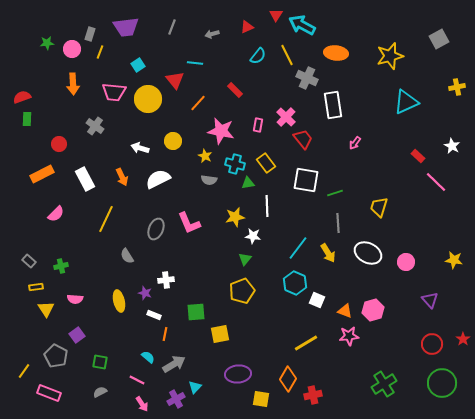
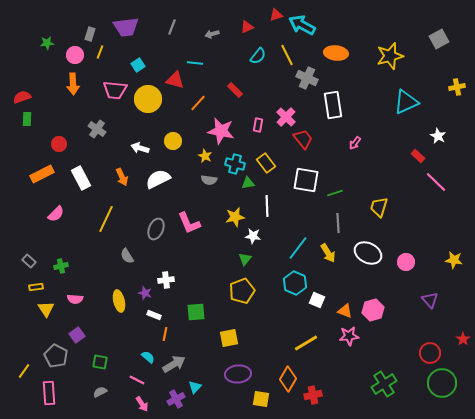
red triangle at (276, 15): rotated 40 degrees clockwise
pink circle at (72, 49): moved 3 px right, 6 px down
red triangle at (175, 80): rotated 36 degrees counterclockwise
pink trapezoid at (114, 92): moved 1 px right, 2 px up
gray cross at (95, 126): moved 2 px right, 3 px down
white star at (452, 146): moved 14 px left, 10 px up
white rectangle at (85, 179): moved 4 px left, 1 px up
yellow square at (220, 334): moved 9 px right, 4 px down
red circle at (432, 344): moved 2 px left, 9 px down
pink rectangle at (49, 393): rotated 65 degrees clockwise
